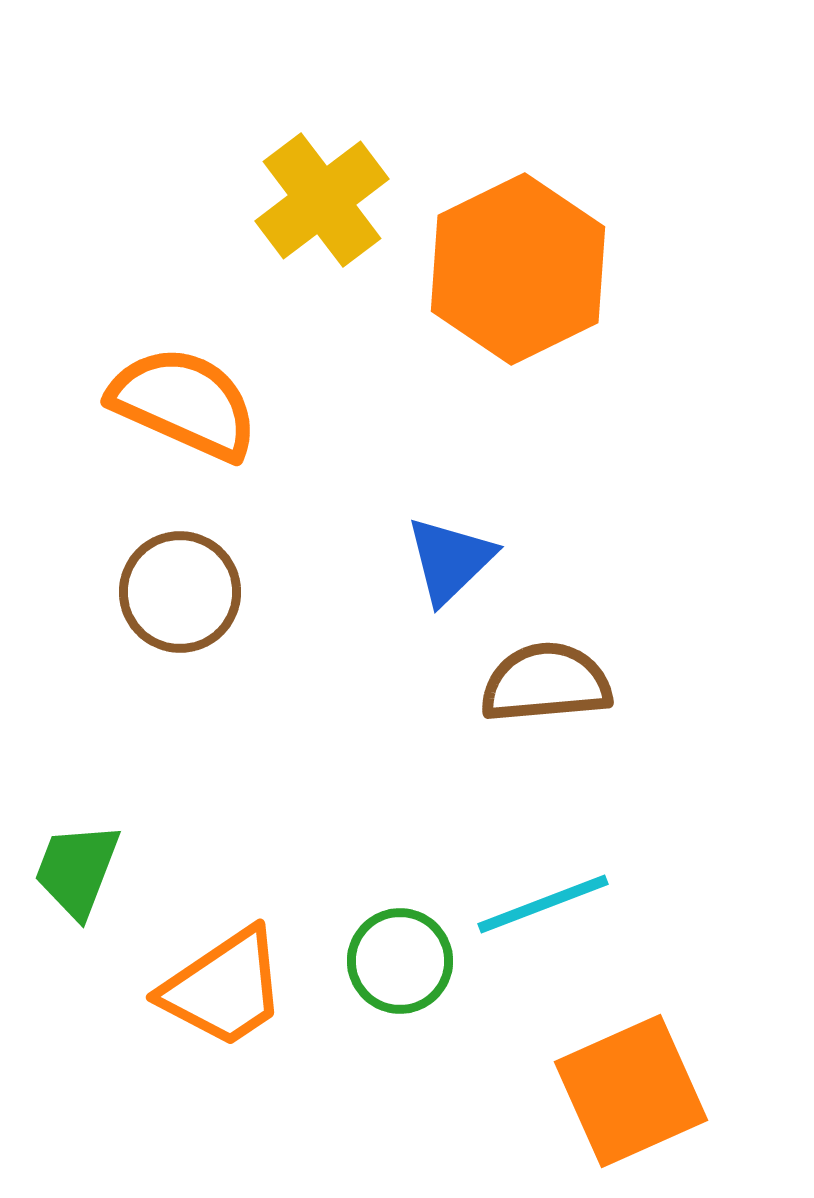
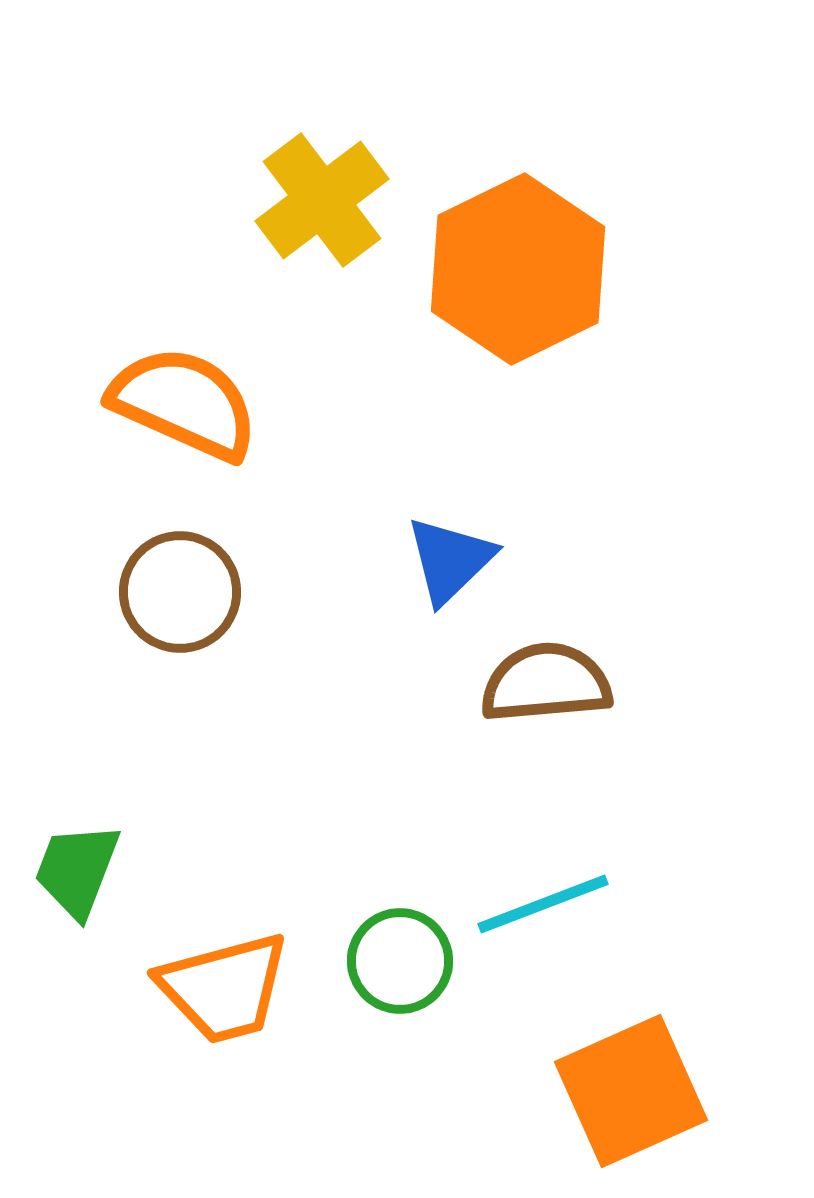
orange trapezoid: rotated 19 degrees clockwise
